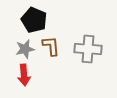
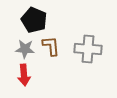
gray star: rotated 18 degrees clockwise
